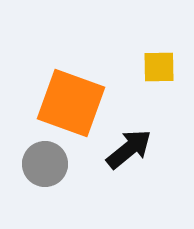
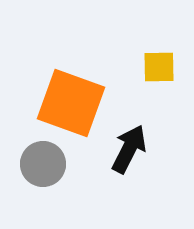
black arrow: rotated 24 degrees counterclockwise
gray circle: moved 2 px left
